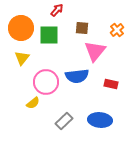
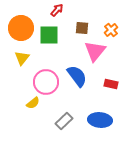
orange cross: moved 6 px left
blue semicircle: rotated 120 degrees counterclockwise
